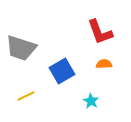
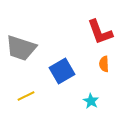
orange semicircle: rotated 91 degrees counterclockwise
